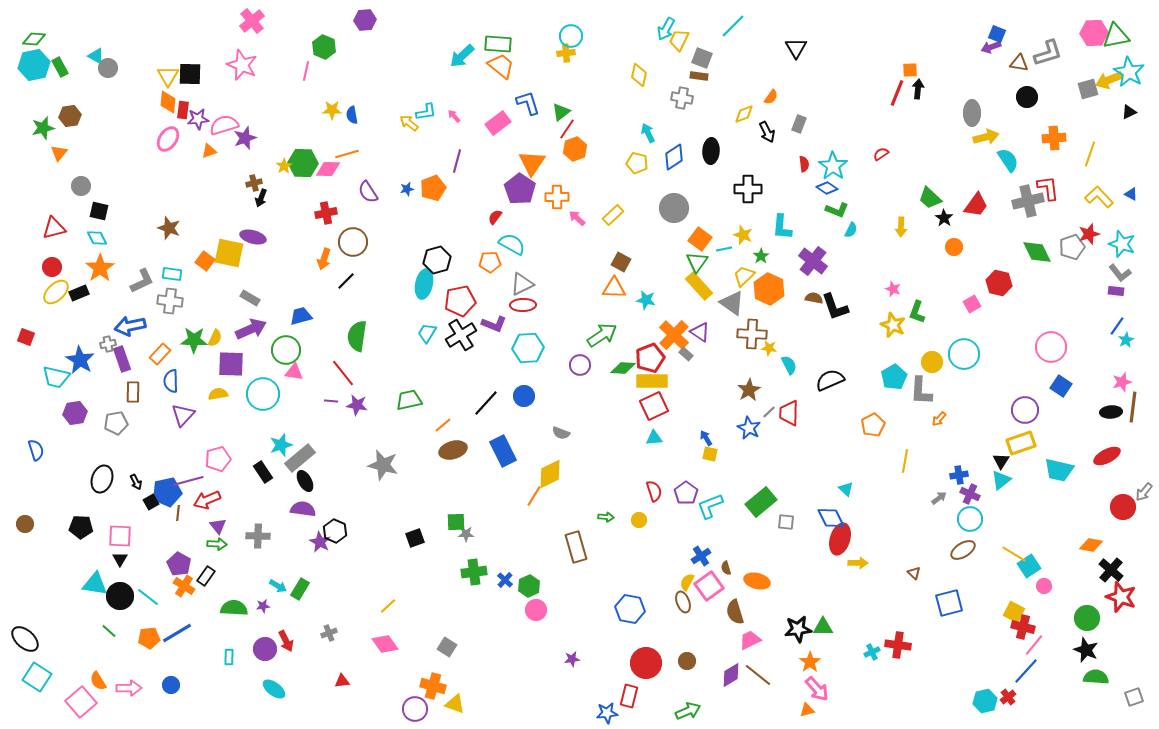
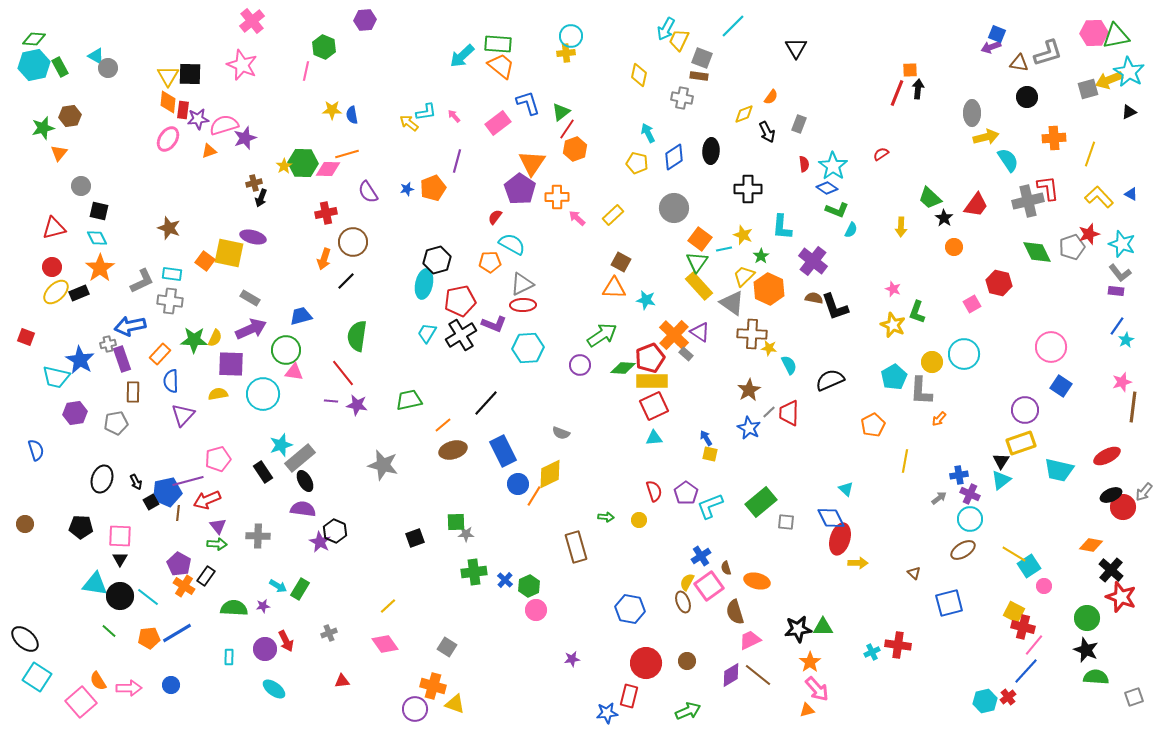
blue circle at (524, 396): moved 6 px left, 88 px down
black ellipse at (1111, 412): moved 83 px down; rotated 20 degrees counterclockwise
